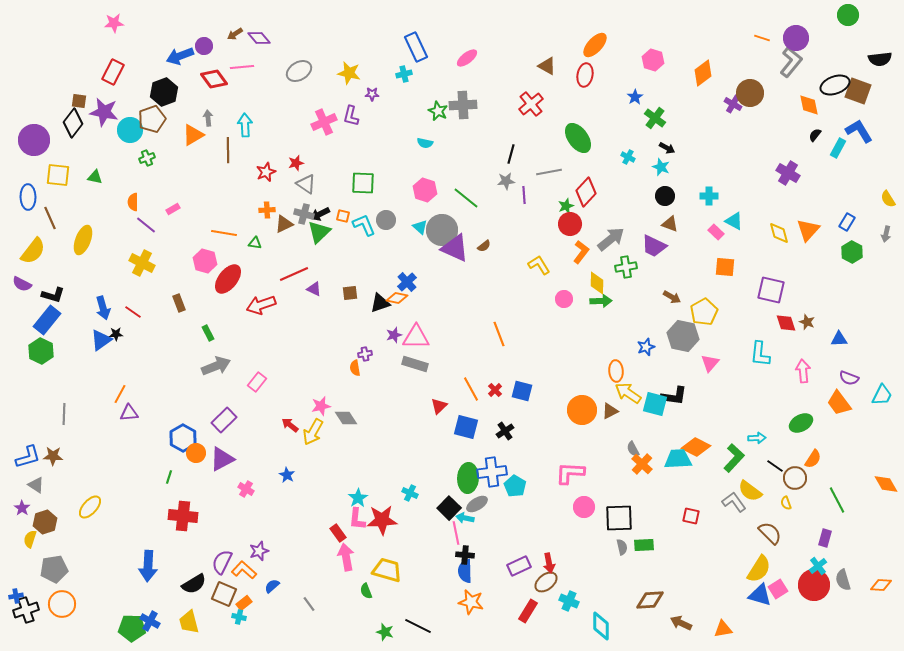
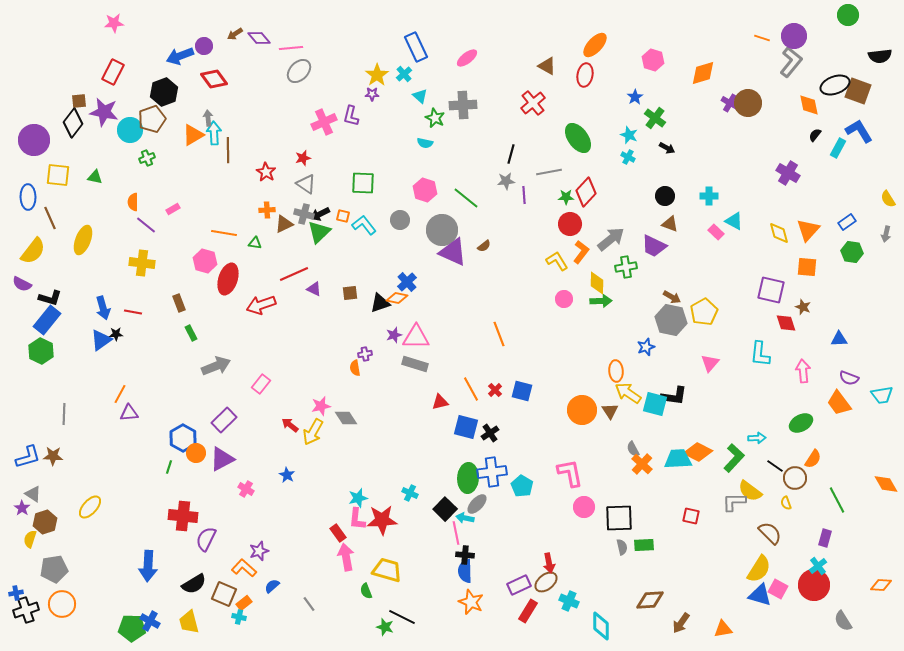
purple circle at (796, 38): moved 2 px left, 2 px up
black semicircle at (880, 59): moved 3 px up
pink line at (242, 67): moved 49 px right, 19 px up
gray ellipse at (299, 71): rotated 15 degrees counterclockwise
yellow star at (349, 73): moved 28 px right, 2 px down; rotated 25 degrees clockwise
orange diamond at (703, 73): rotated 20 degrees clockwise
cyan cross at (404, 74): rotated 28 degrees counterclockwise
brown circle at (750, 93): moved 2 px left, 10 px down
brown square at (79, 101): rotated 14 degrees counterclockwise
red cross at (531, 104): moved 2 px right, 1 px up
purple cross at (733, 104): moved 3 px left, 1 px up
green star at (438, 111): moved 3 px left, 7 px down
cyan arrow at (245, 125): moved 31 px left, 8 px down
red star at (296, 163): moved 7 px right, 5 px up
cyan star at (661, 167): moved 32 px left, 32 px up
red star at (266, 172): rotated 18 degrees counterclockwise
green star at (566, 206): moved 9 px up; rotated 21 degrees clockwise
gray circle at (386, 220): moved 14 px right
blue rectangle at (847, 222): rotated 24 degrees clockwise
cyan L-shape at (364, 225): rotated 15 degrees counterclockwise
cyan triangle at (420, 227): moved 131 px up
purple triangle at (455, 248): moved 2 px left, 4 px down
green hexagon at (852, 252): rotated 20 degrees counterclockwise
yellow cross at (142, 263): rotated 20 degrees counterclockwise
yellow L-shape at (539, 265): moved 18 px right, 4 px up
orange square at (725, 267): moved 82 px right
red ellipse at (228, 279): rotated 20 degrees counterclockwise
black L-shape at (53, 295): moved 3 px left, 3 px down
red line at (133, 312): rotated 24 degrees counterclockwise
brown star at (807, 322): moved 4 px left, 15 px up
green rectangle at (208, 333): moved 17 px left
gray hexagon at (683, 336): moved 12 px left, 16 px up
pink rectangle at (257, 382): moved 4 px right, 2 px down
cyan trapezoid at (882, 395): rotated 55 degrees clockwise
red triangle at (439, 406): moved 1 px right, 4 px up; rotated 30 degrees clockwise
brown triangle at (610, 411): rotated 36 degrees counterclockwise
black cross at (505, 431): moved 15 px left, 2 px down
orange diamond at (696, 447): moved 2 px right, 5 px down
pink L-shape at (570, 473): rotated 76 degrees clockwise
green line at (169, 477): moved 10 px up
gray triangle at (36, 485): moved 3 px left, 9 px down
cyan pentagon at (515, 486): moved 7 px right
cyan star at (358, 498): rotated 18 degrees clockwise
gray L-shape at (734, 502): rotated 55 degrees counterclockwise
gray ellipse at (477, 504): rotated 15 degrees counterclockwise
black square at (449, 508): moved 4 px left, 1 px down
purple semicircle at (222, 562): moved 16 px left, 23 px up
purple rectangle at (519, 566): moved 19 px down
orange L-shape at (244, 570): moved 2 px up
gray semicircle at (843, 580): moved 41 px down; rotated 15 degrees counterclockwise
pink square at (778, 589): rotated 30 degrees counterclockwise
blue cross at (16, 596): moved 3 px up
orange star at (471, 602): rotated 10 degrees clockwise
brown arrow at (681, 623): rotated 80 degrees counterclockwise
black line at (418, 626): moved 16 px left, 9 px up
green star at (385, 632): moved 5 px up
